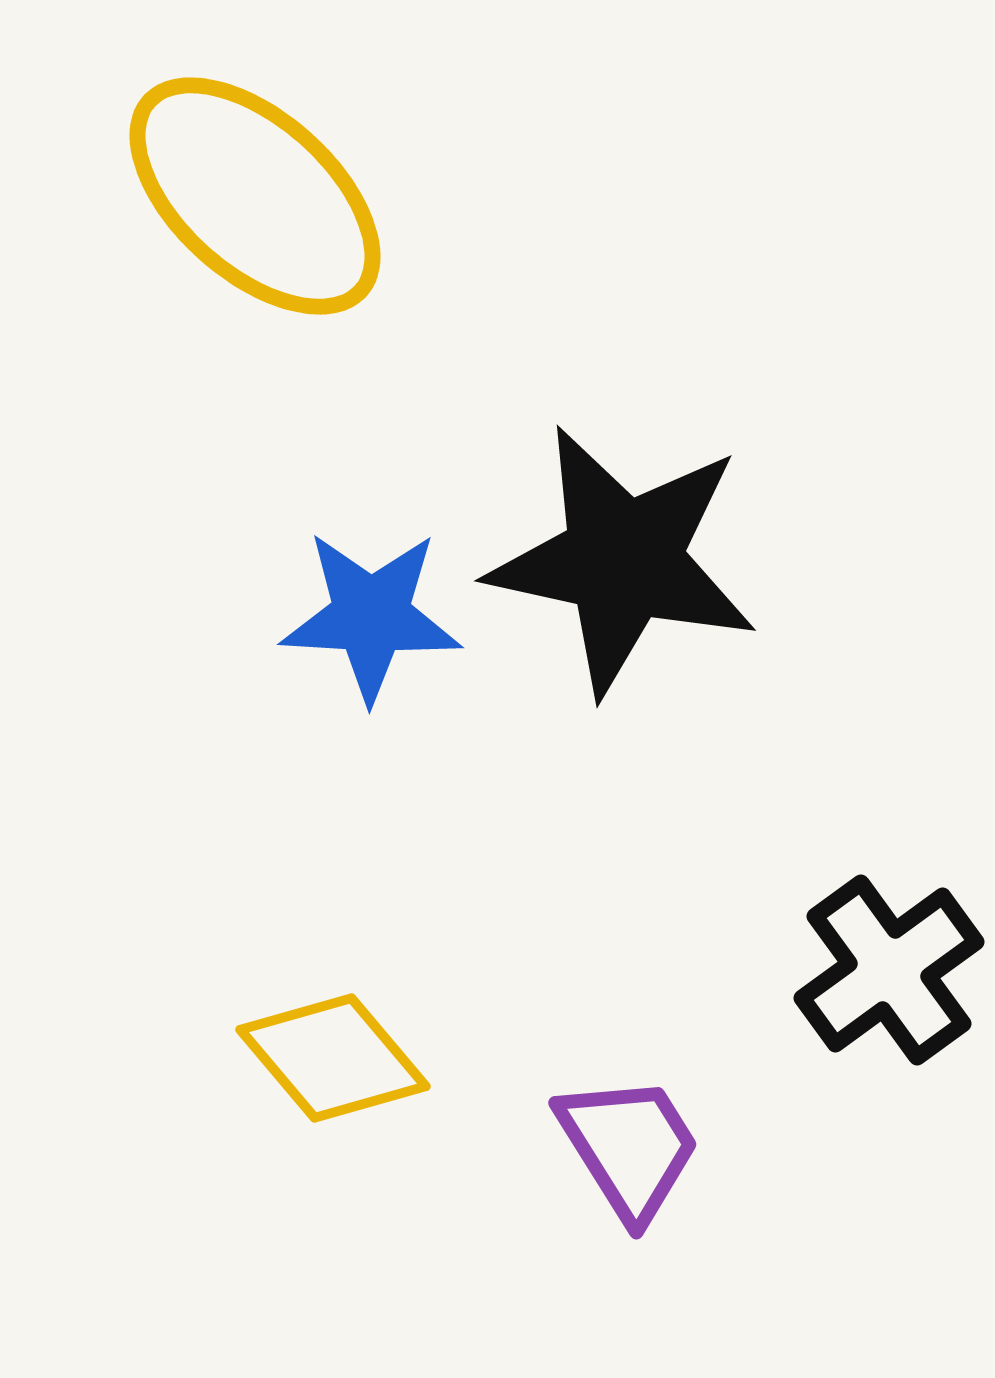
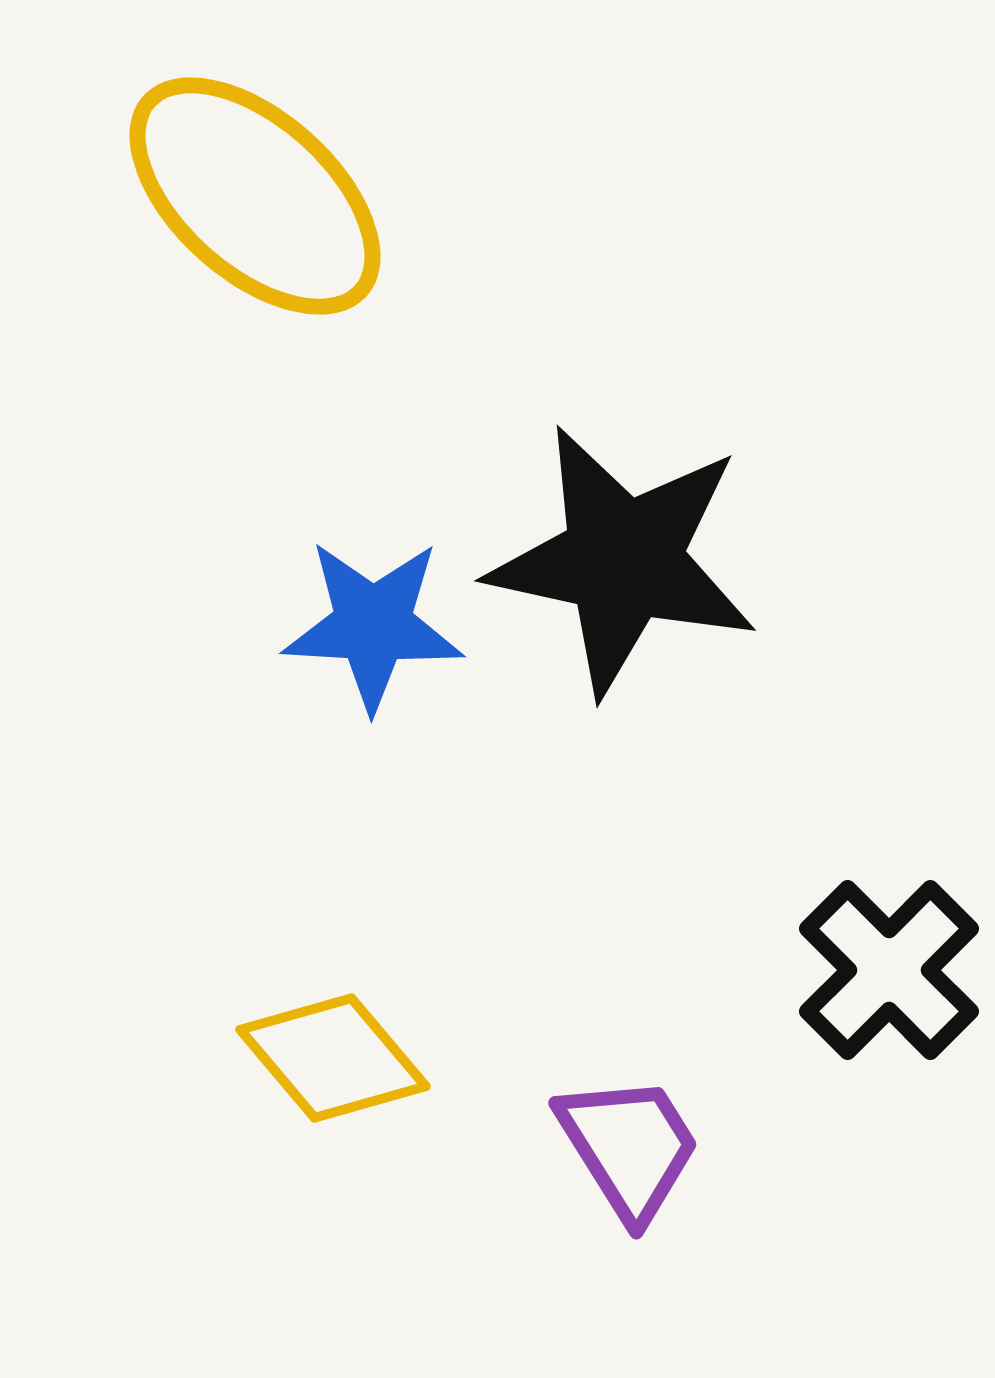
blue star: moved 2 px right, 9 px down
black cross: rotated 9 degrees counterclockwise
